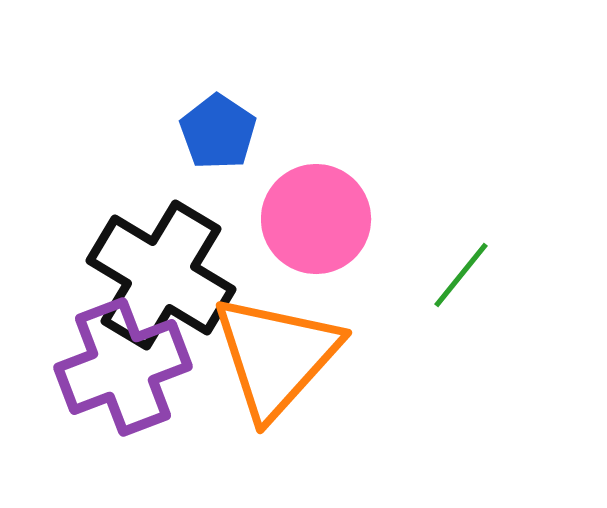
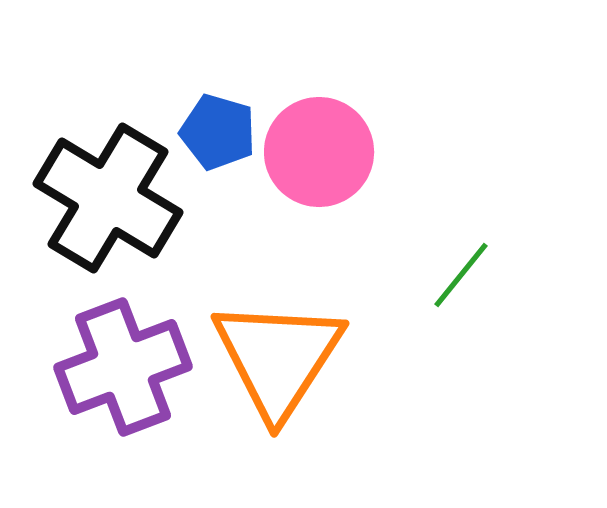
blue pentagon: rotated 18 degrees counterclockwise
pink circle: moved 3 px right, 67 px up
black cross: moved 53 px left, 77 px up
orange triangle: moved 2 px right, 2 px down; rotated 9 degrees counterclockwise
